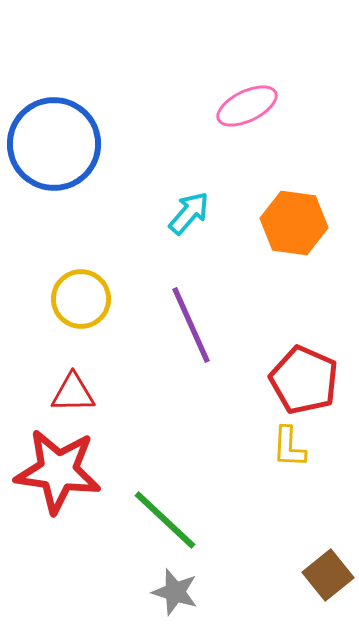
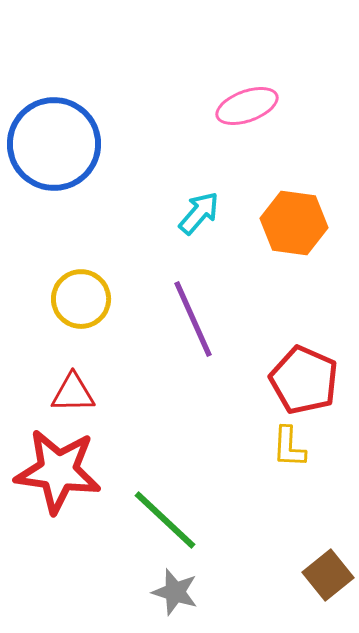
pink ellipse: rotated 6 degrees clockwise
cyan arrow: moved 10 px right
purple line: moved 2 px right, 6 px up
